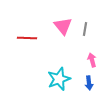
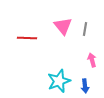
cyan star: moved 2 px down
blue arrow: moved 4 px left, 3 px down
